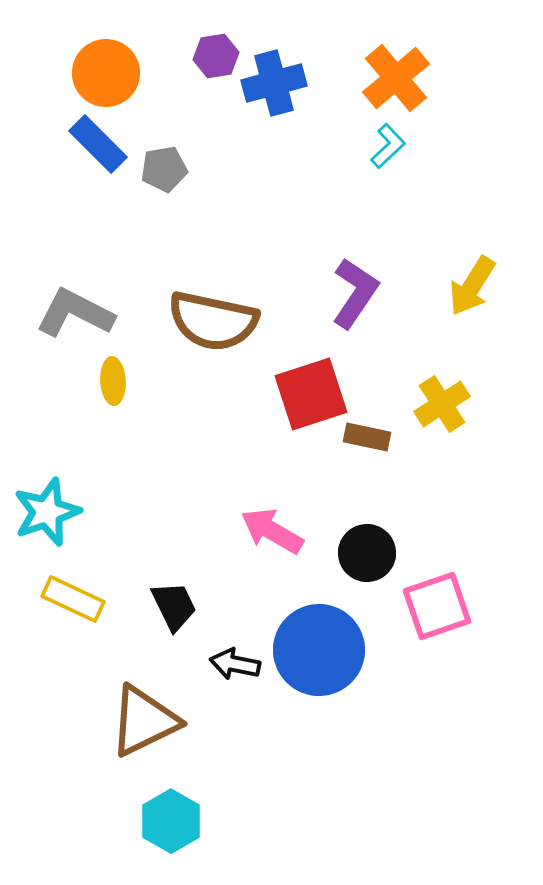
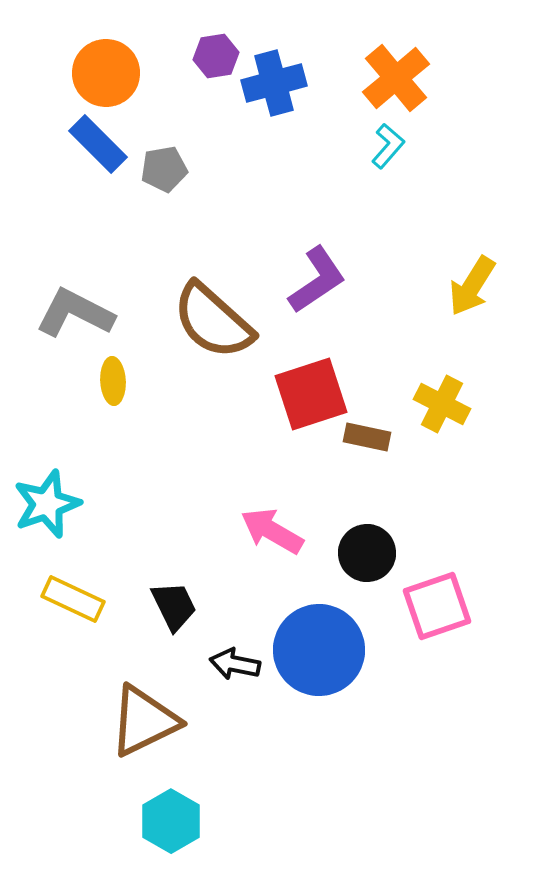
cyan L-shape: rotated 6 degrees counterclockwise
purple L-shape: moved 38 px left, 13 px up; rotated 22 degrees clockwise
brown semicircle: rotated 30 degrees clockwise
yellow cross: rotated 30 degrees counterclockwise
cyan star: moved 8 px up
